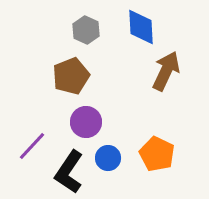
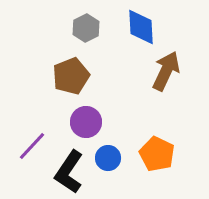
gray hexagon: moved 2 px up; rotated 8 degrees clockwise
